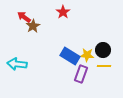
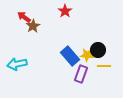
red star: moved 2 px right, 1 px up
black circle: moved 5 px left
blue rectangle: rotated 18 degrees clockwise
cyan arrow: rotated 18 degrees counterclockwise
